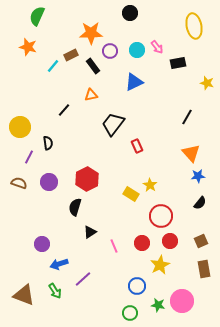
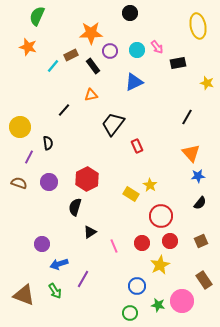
yellow ellipse at (194, 26): moved 4 px right
brown rectangle at (204, 269): moved 11 px down; rotated 24 degrees counterclockwise
purple line at (83, 279): rotated 18 degrees counterclockwise
